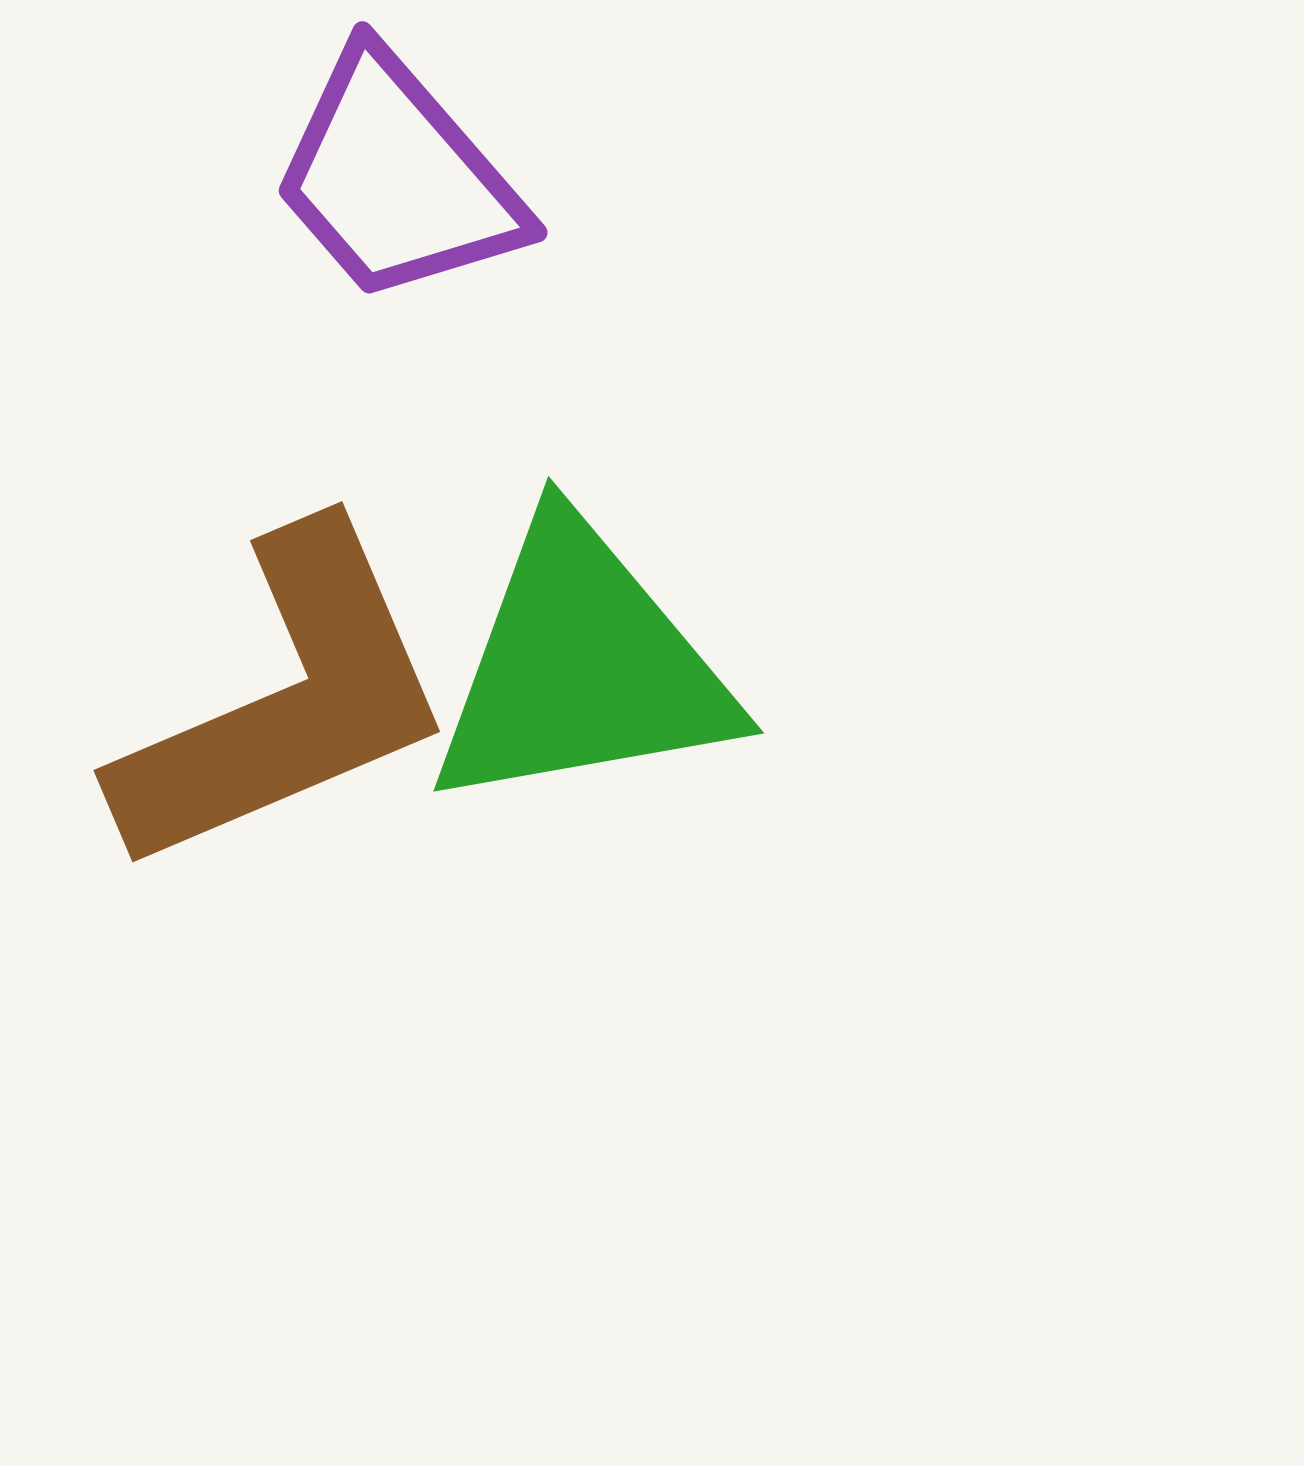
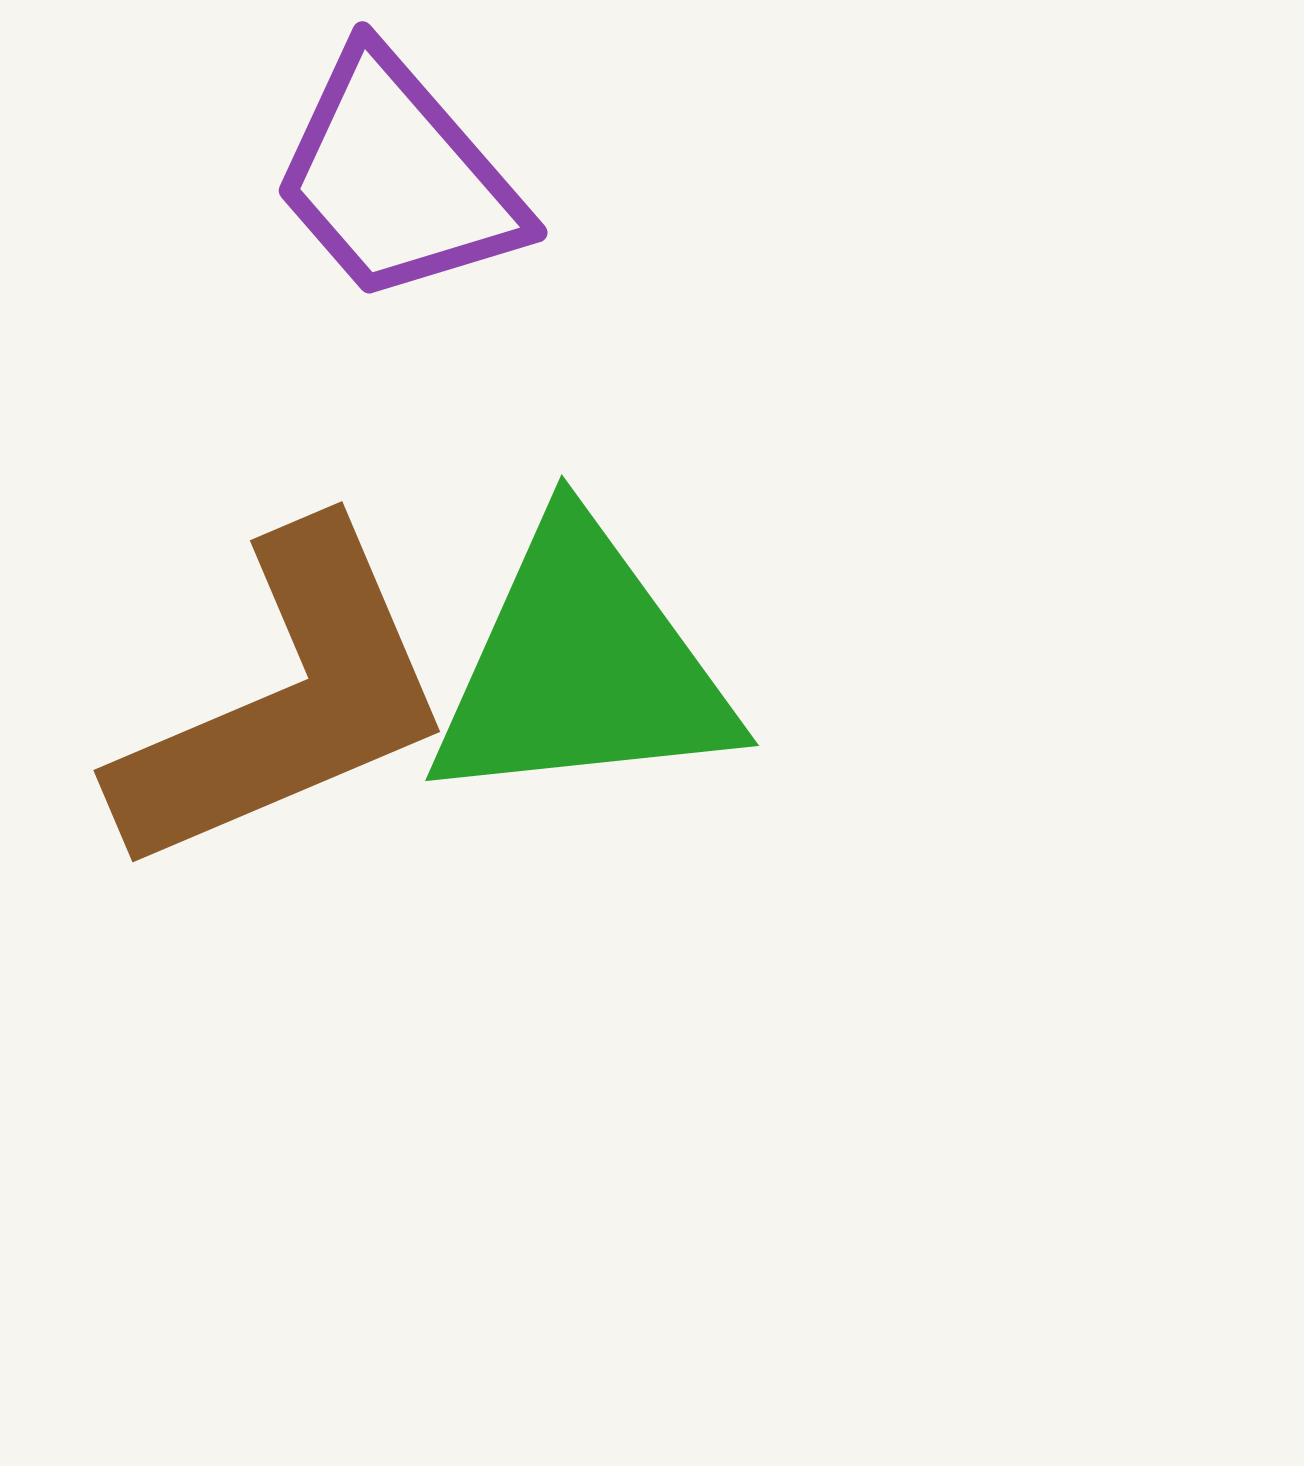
green triangle: rotated 4 degrees clockwise
